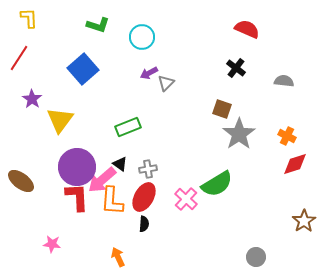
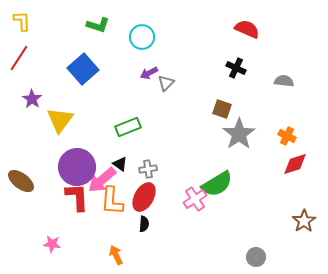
yellow L-shape: moved 7 px left, 3 px down
black cross: rotated 12 degrees counterclockwise
pink cross: moved 9 px right; rotated 15 degrees clockwise
orange arrow: moved 2 px left, 2 px up
